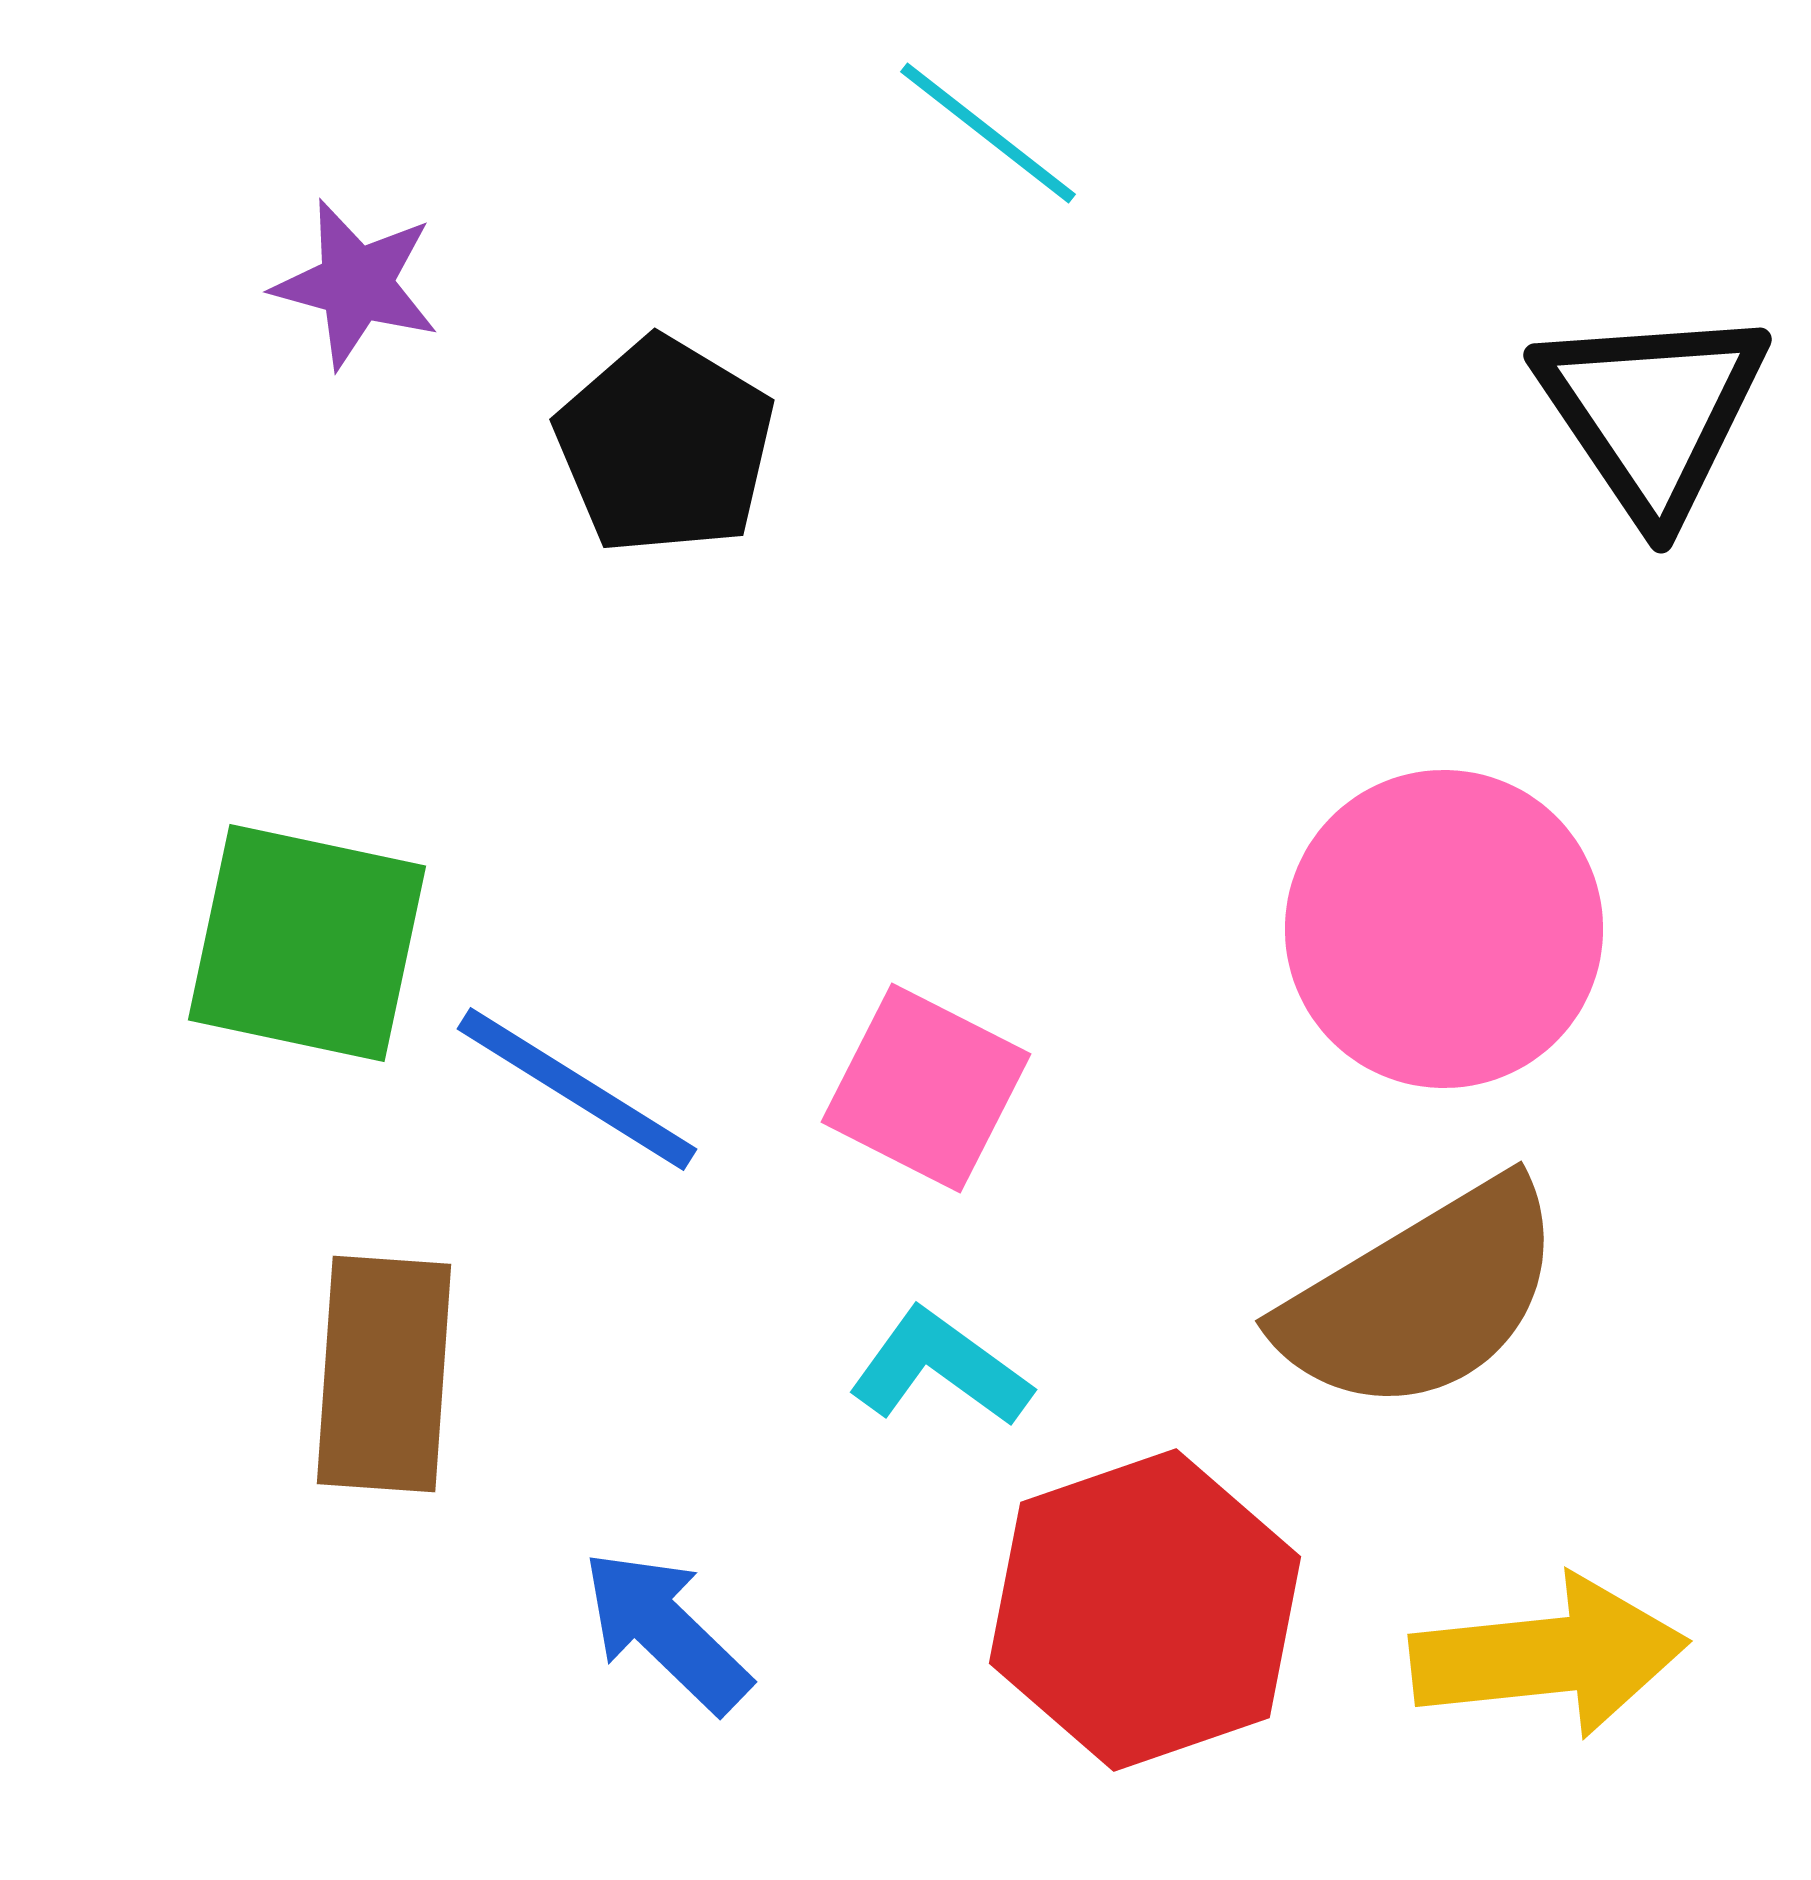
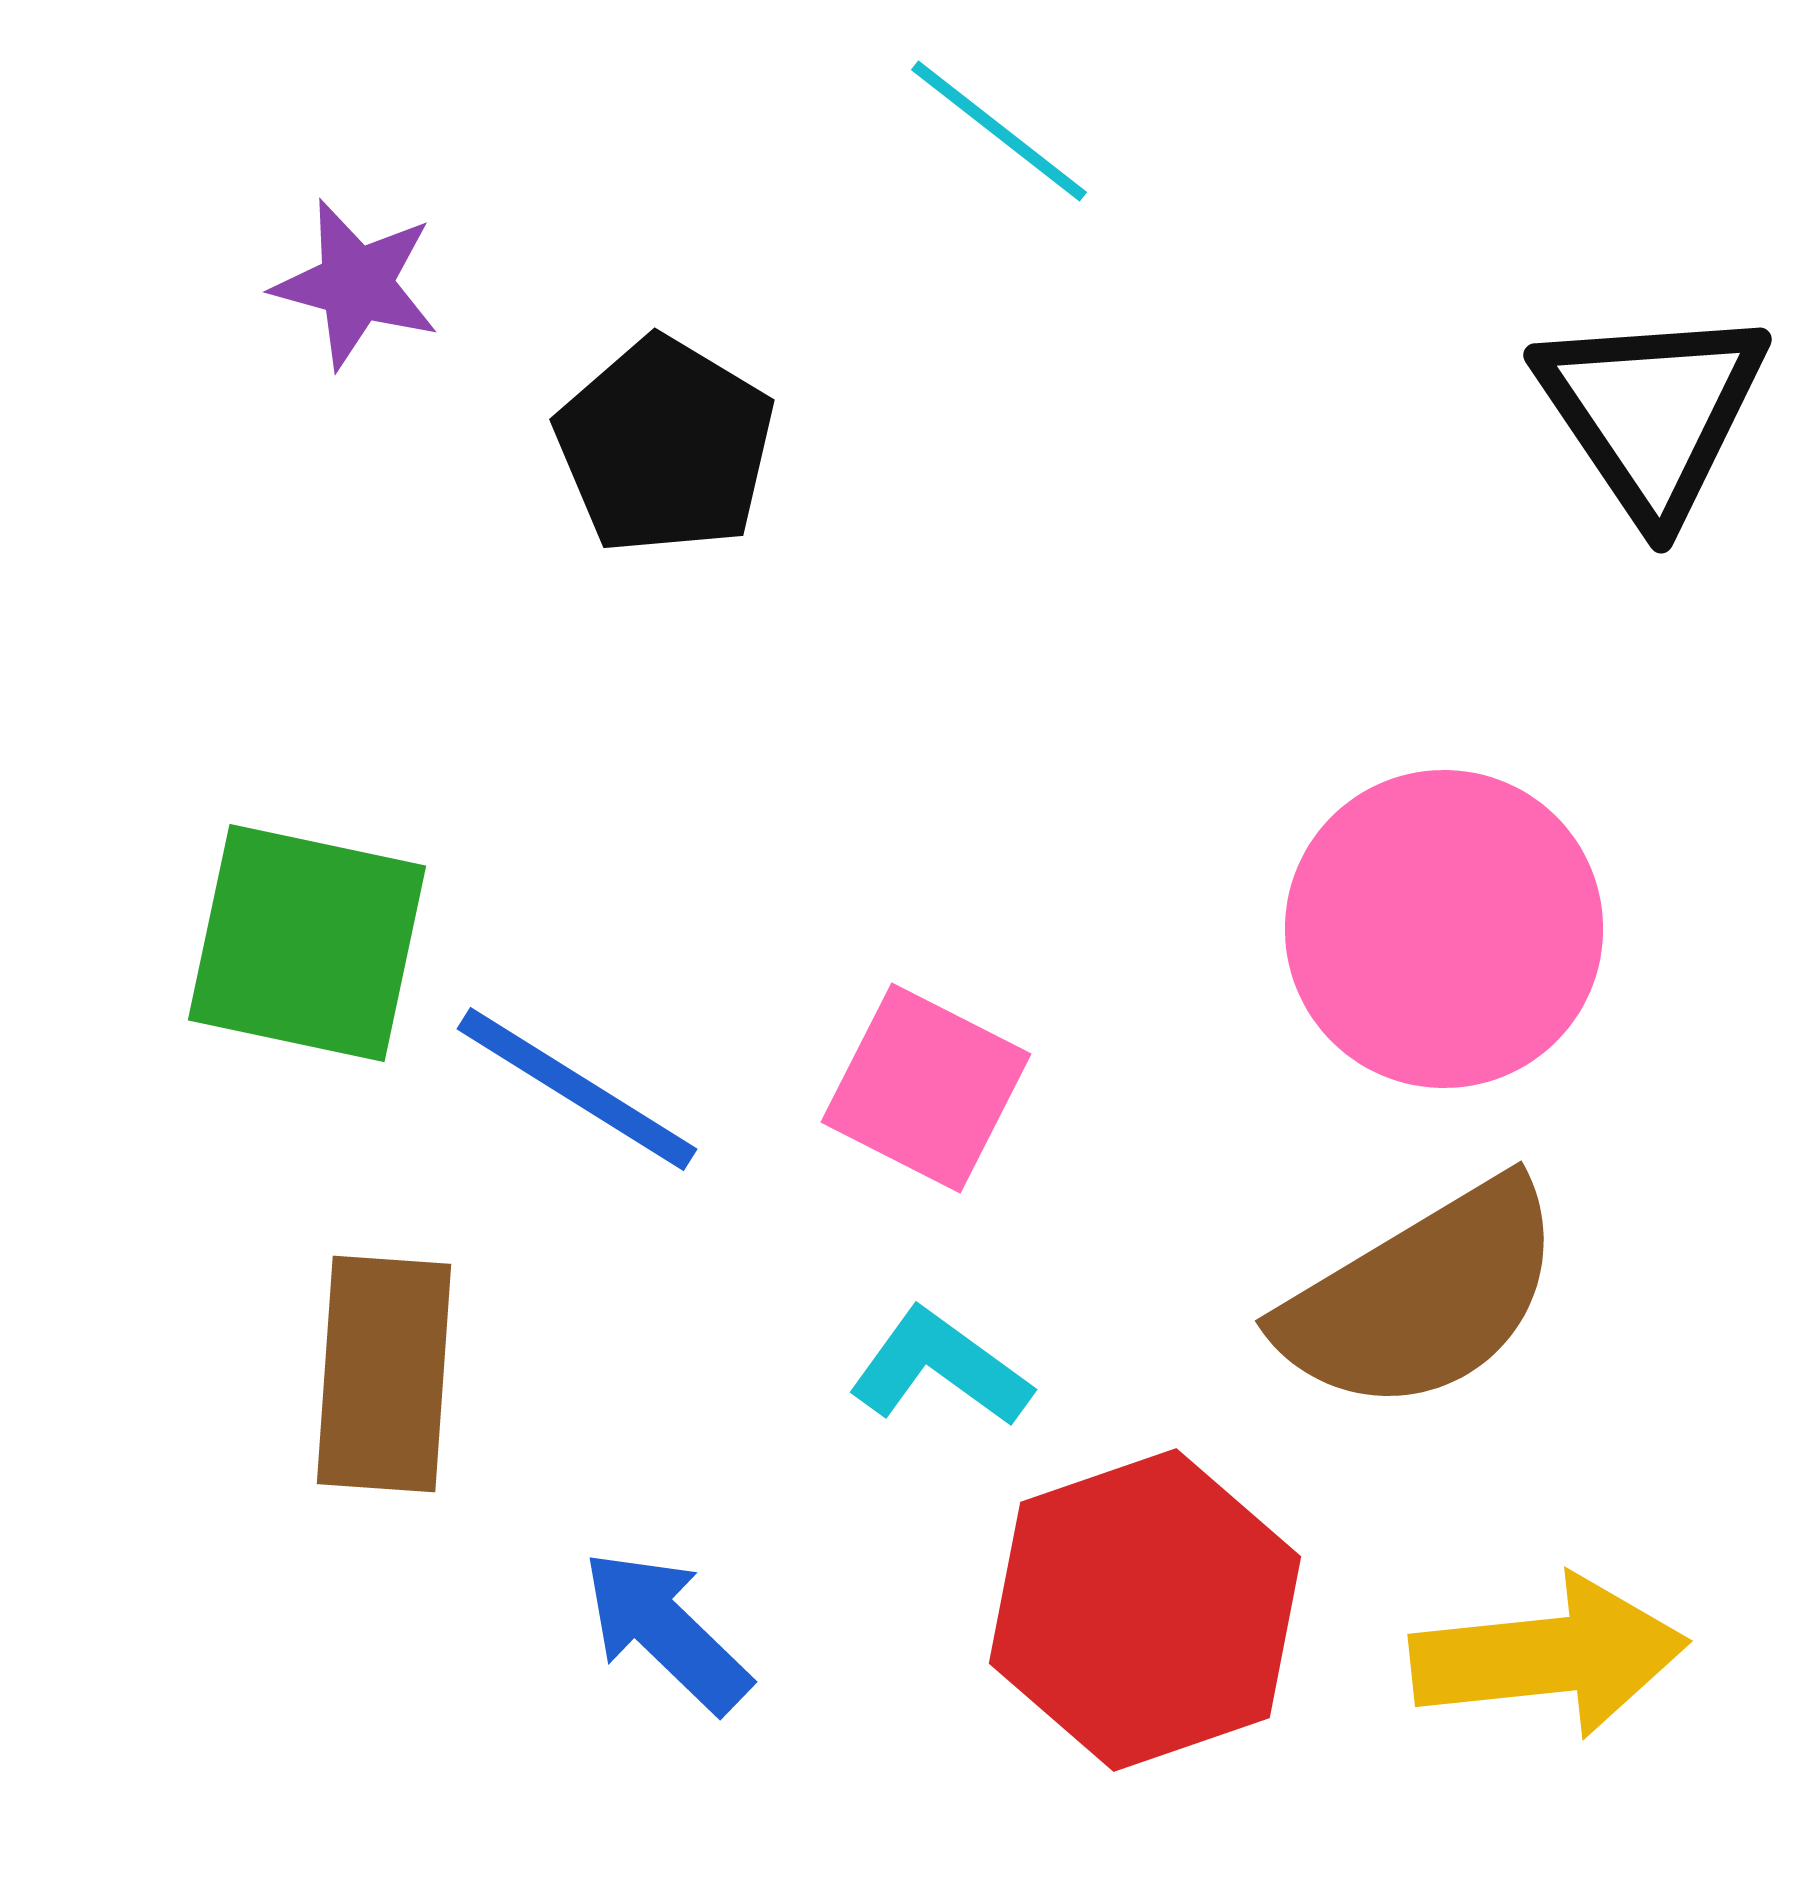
cyan line: moved 11 px right, 2 px up
